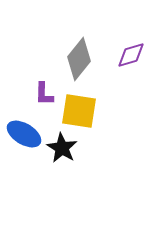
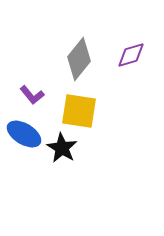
purple L-shape: moved 12 px left, 1 px down; rotated 40 degrees counterclockwise
